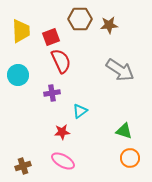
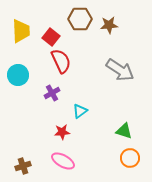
red square: rotated 30 degrees counterclockwise
purple cross: rotated 21 degrees counterclockwise
